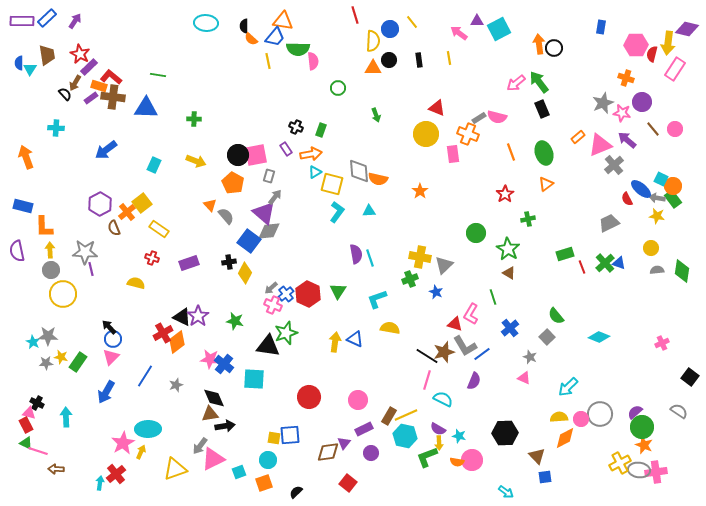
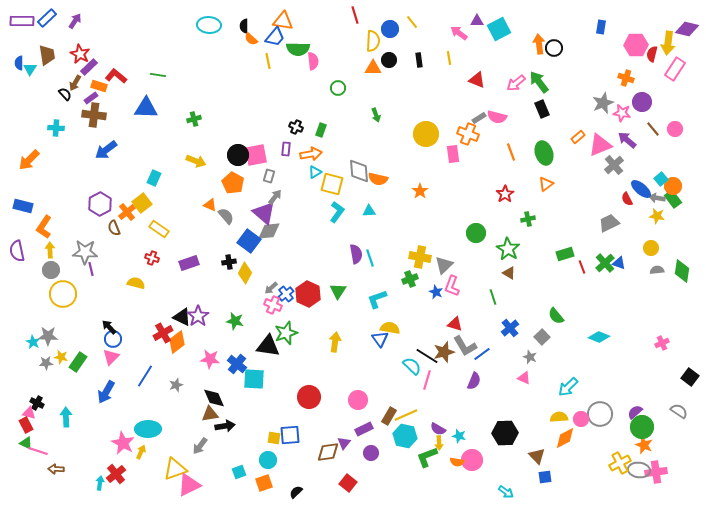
cyan ellipse at (206, 23): moved 3 px right, 2 px down
red L-shape at (111, 77): moved 5 px right, 1 px up
brown cross at (113, 97): moved 19 px left, 18 px down
red triangle at (437, 108): moved 40 px right, 28 px up
green cross at (194, 119): rotated 16 degrees counterclockwise
purple rectangle at (286, 149): rotated 40 degrees clockwise
orange arrow at (26, 157): moved 3 px right, 3 px down; rotated 115 degrees counterclockwise
cyan rectangle at (154, 165): moved 13 px down
cyan square at (661, 179): rotated 24 degrees clockwise
orange triangle at (210, 205): rotated 24 degrees counterclockwise
orange L-shape at (44, 227): rotated 35 degrees clockwise
pink L-shape at (471, 314): moved 19 px left, 28 px up; rotated 10 degrees counterclockwise
gray square at (547, 337): moved 5 px left
blue triangle at (355, 339): moved 25 px right; rotated 30 degrees clockwise
blue cross at (224, 364): moved 13 px right
cyan semicircle at (443, 399): moved 31 px left, 33 px up; rotated 18 degrees clockwise
pink star at (123, 443): rotated 15 degrees counterclockwise
pink triangle at (213, 459): moved 24 px left, 26 px down
